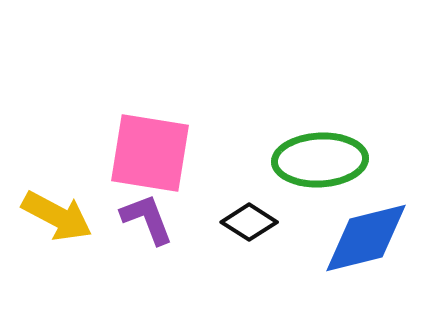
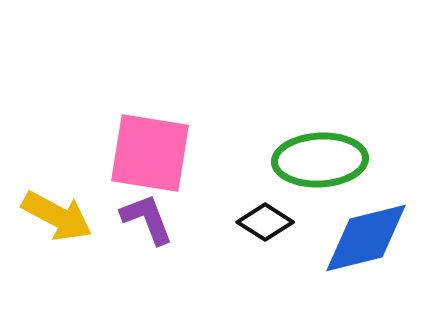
black diamond: moved 16 px right
